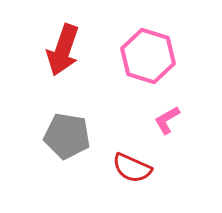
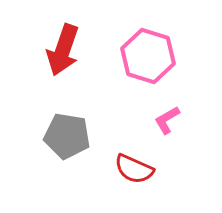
red semicircle: moved 2 px right, 1 px down
